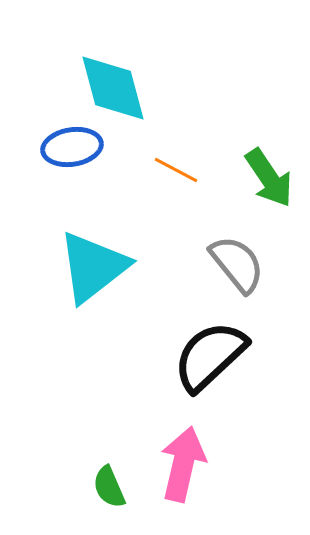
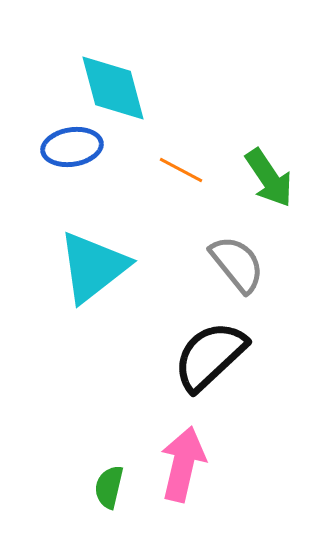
orange line: moved 5 px right
green semicircle: rotated 36 degrees clockwise
